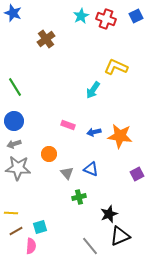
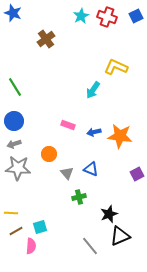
red cross: moved 1 px right, 2 px up
